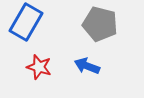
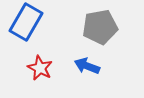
gray pentagon: moved 3 px down; rotated 24 degrees counterclockwise
red star: moved 1 px right, 1 px down; rotated 10 degrees clockwise
